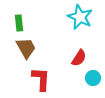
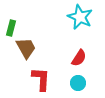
green rectangle: moved 8 px left, 5 px down; rotated 21 degrees clockwise
cyan circle: moved 15 px left, 5 px down
